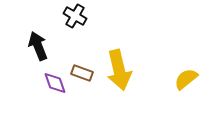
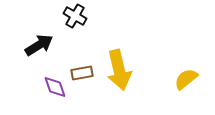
black arrow: moved 1 px right, 1 px up; rotated 80 degrees clockwise
brown rectangle: rotated 30 degrees counterclockwise
purple diamond: moved 4 px down
